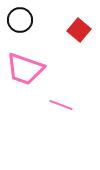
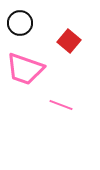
black circle: moved 3 px down
red square: moved 10 px left, 11 px down
